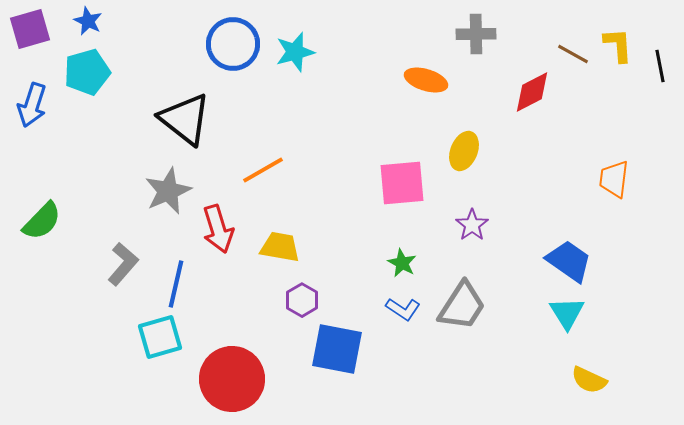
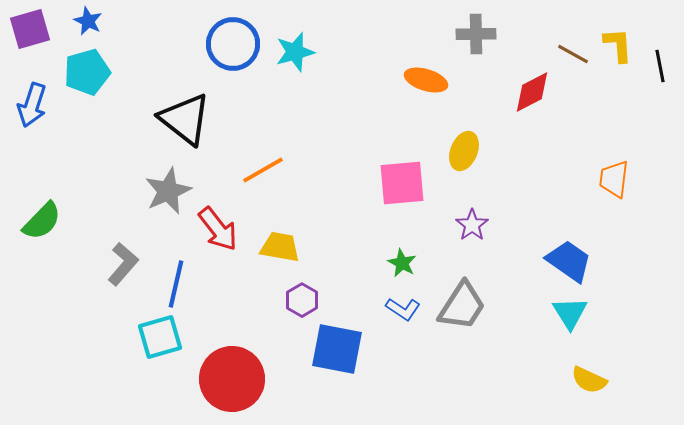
red arrow: rotated 21 degrees counterclockwise
cyan triangle: moved 3 px right
